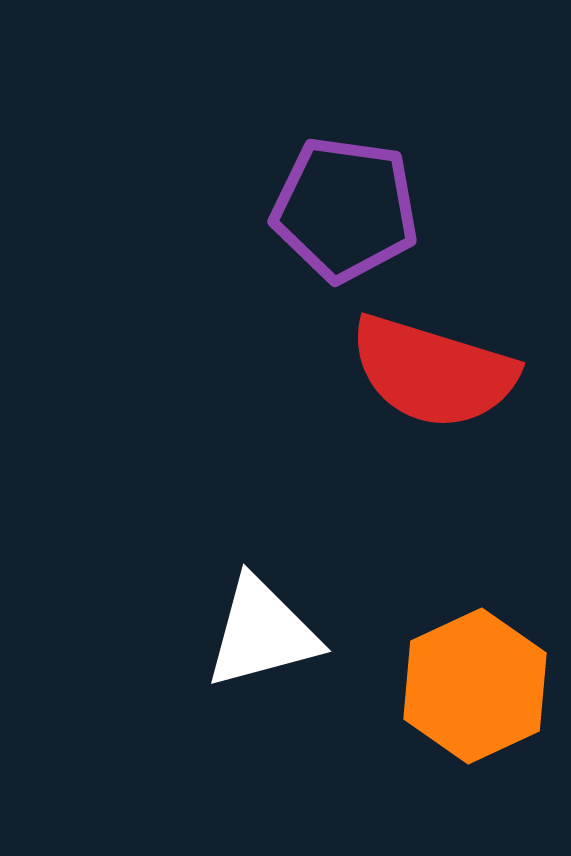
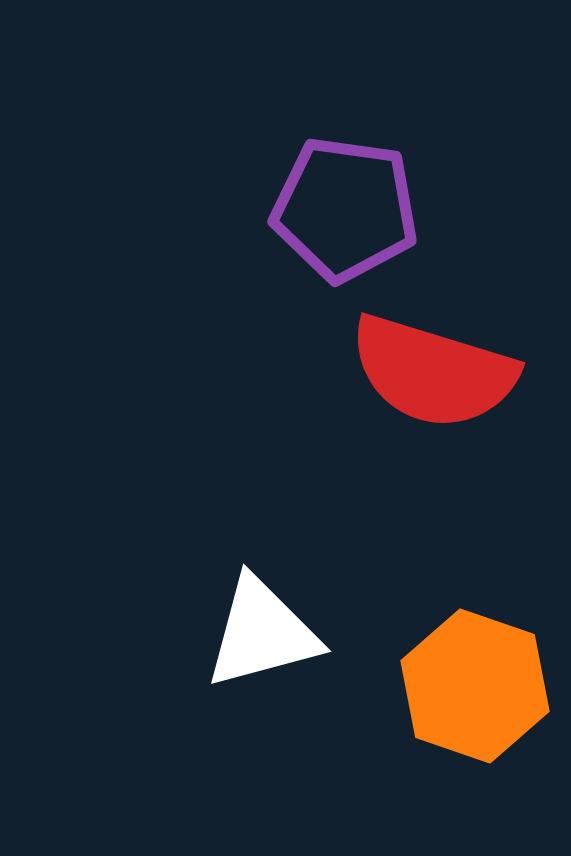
orange hexagon: rotated 16 degrees counterclockwise
